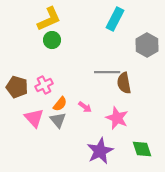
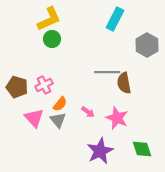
green circle: moved 1 px up
pink arrow: moved 3 px right, 5 px down
